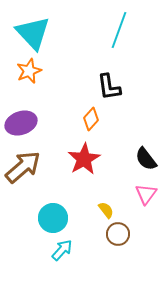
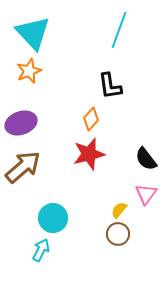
black L-shape: moved 1 px right, 1 px up
red star: moved 5 px right, 5 px up; rotated 16 degrees clockwise
yellow semicircle: moved 13 px right; rotated 102 degrees counterclockwise
cyan arrow: moved 21 px left; rotated 15 degrees counterclockwise
